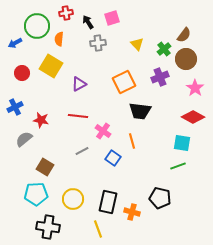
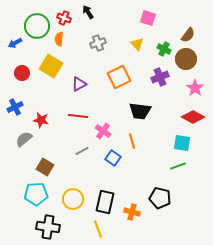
red cross: moved 2 px left, 5 px down; rotated 32 degrees clockwise
pink square: moved 36 px right; rotated 35 degrees clockwise
black arrow: moved 10 px up
brown semicircle: moved 4 px right
gray cross: rotated 14 degrees counterclockwise
green cross: rotated 24 degrees counterclockwise
orange square: moved 5 px left, 5 px up
black rectangle: moved 3 px left
